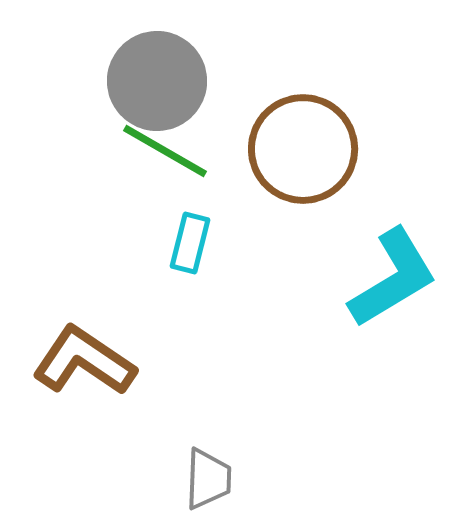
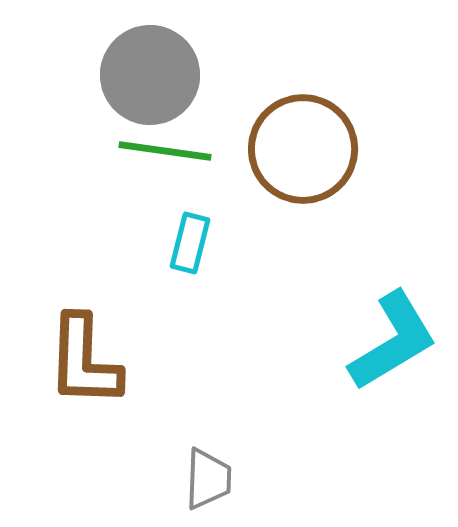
gray circle: moved 7 px left, 6 px up
green line: rotated 22 degrees counterclockwise
cyan L-shape: moved 63 px down
brown L-shape: rotated 122 degrees counterclockwise
